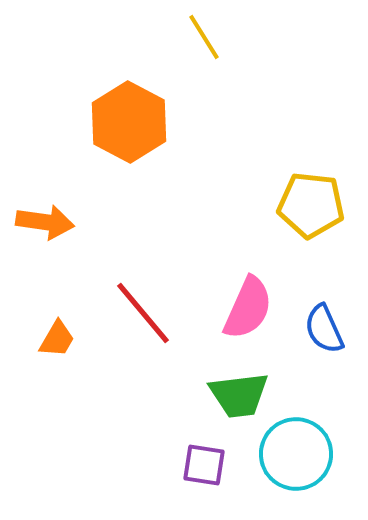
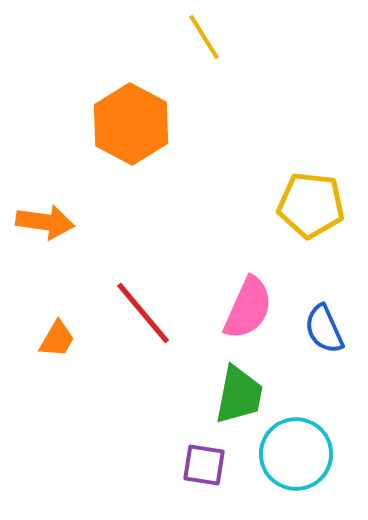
orange hexagon: moved 2 px right, 2 px down
green trapezoid: rotated 72 degrees counterclockwise
